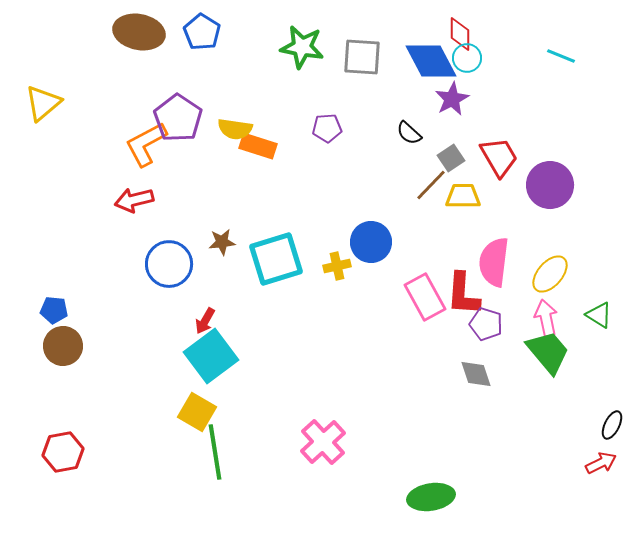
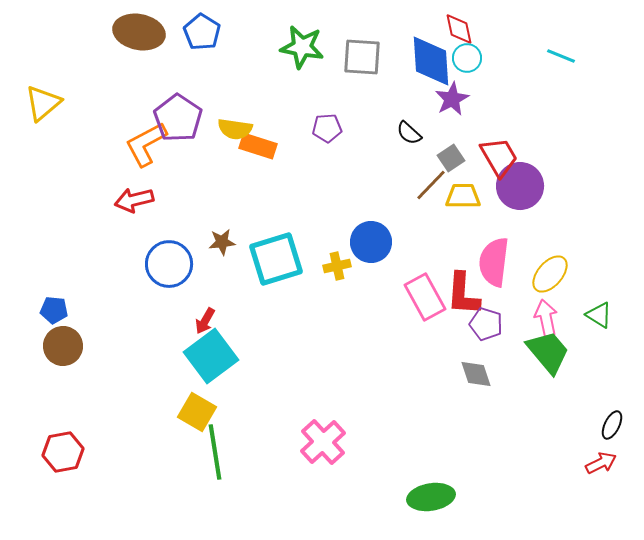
red diamond at (460, 34): moved 1 px left, 5 px up; rotated 12 degrees counterclockwise
blue diamond at (431, 61): rotated 24 degrees clockwise
purple circle at (550, 185): moved 30 px left, 1 px down
